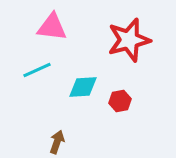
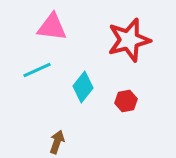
cyan diamond: rotated 48 degrees counterclockwise
red hexagon: moved 6 px right
